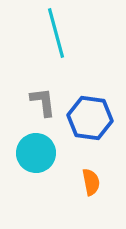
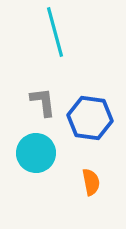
cyan line: moved 1 px left, 1 px up
